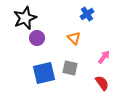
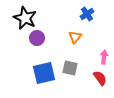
black star: rotated 25 degrees counterclockwise
orange triangle: moved 1 px right, 1 px up; rotated 24 degrees clockwise
pink arrow: rotated 32 degrees counterclockwise
red semicircle: moved 2 px left, 5 px up
